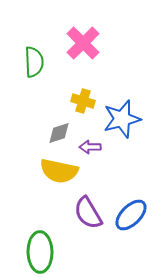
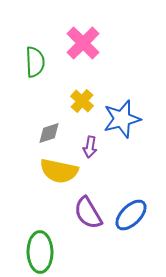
green semicircle: moved 1 px right
yellow cross: moved 1 px left; rotated 25 degrees clockwise
gray diamond: moved 10 px left
purple arrow: rotated 80 degrees counterclockwise
